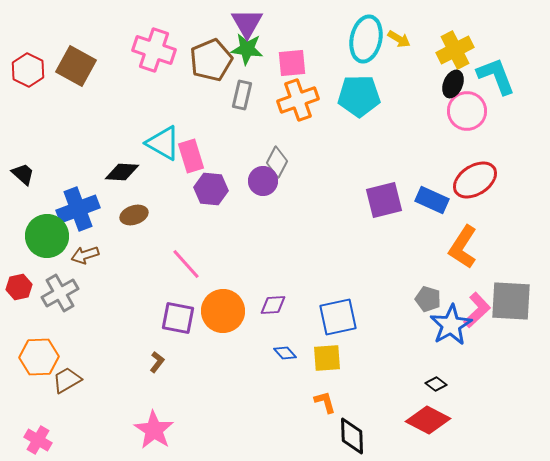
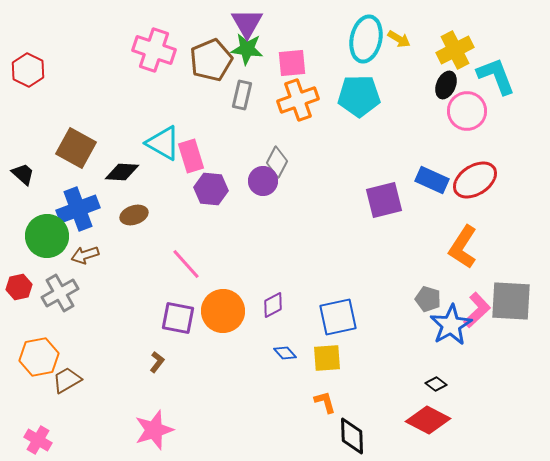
brown square at (76, 66): moved 82 px down
black ellipse at (453, 84): moved 7 px left, 1 px down
blue rectangle at (432, 200): moved 20 px up
purple diamond at (273, 305): rotated 24 degrees counterclockwise
orange hexagon at (39, 357): rotated 9 degrees counterclockwise
pink star at (154, 430): rotated 21 degrees clockwise
